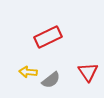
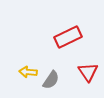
red rectangle: moved 20 px right
gray semicircle: rotated 18 degrees counterclockwise
